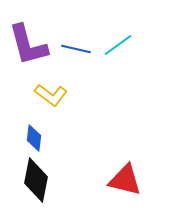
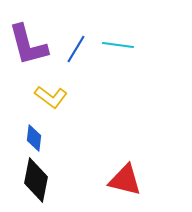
cyan line: rotated 44 degrees clockwise
blue line: rotated 72 degrees counterclockwise
yellow L-shape: moved 2 px down
